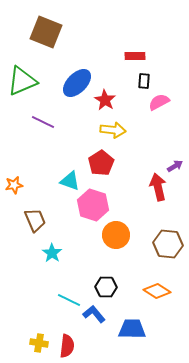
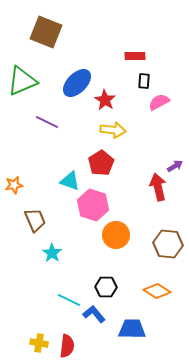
purple line: moved 4 px right
